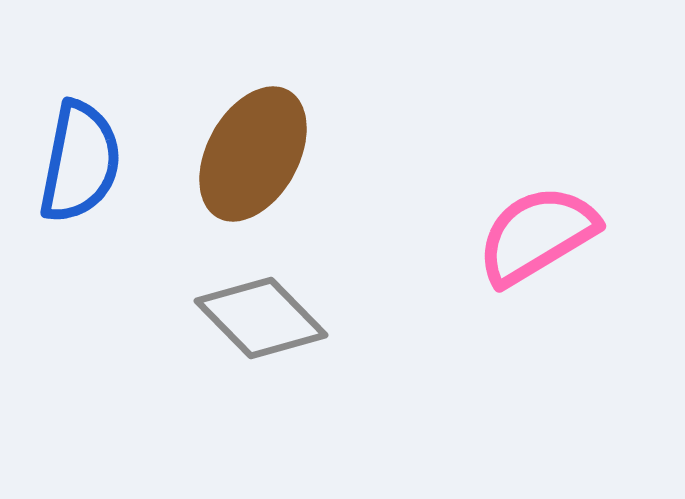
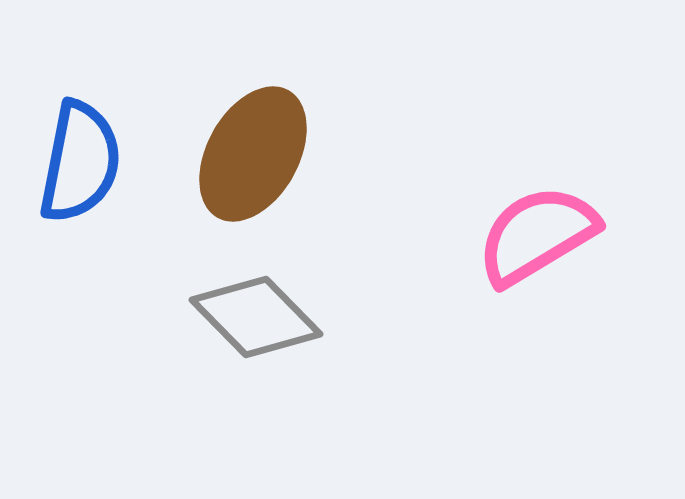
gray diamond: moved 5 px left, 1 px up
